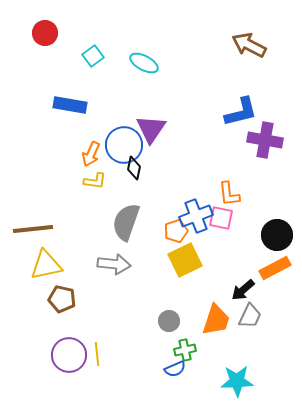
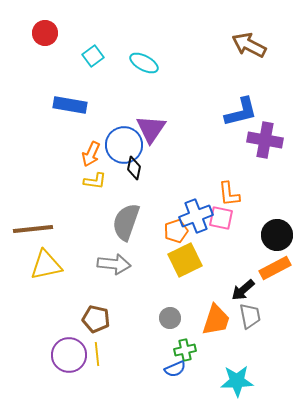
brown pentagon: moved 34 px right, 20 px down
gray trapezoid: rotated 36 degrees counterclockwise
gray circle: moved 1 px right, 3 px up
